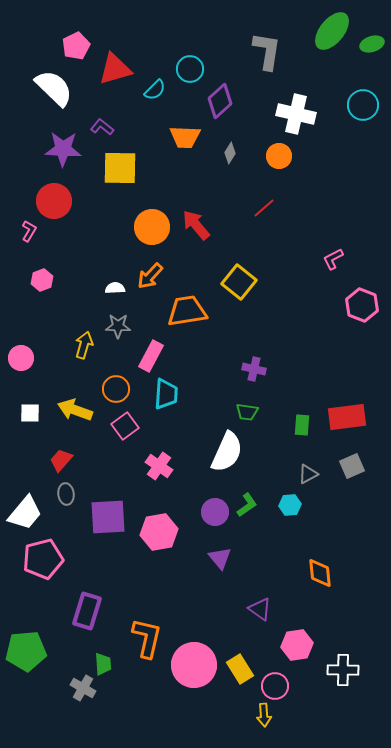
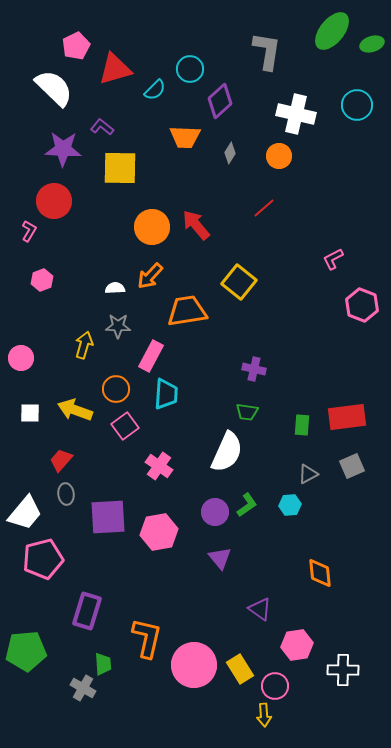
cyan circle at (363, 105): moved 6 px left
